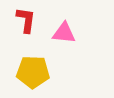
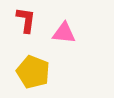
yellow pentagon: rotated 20 degrees clockwise
